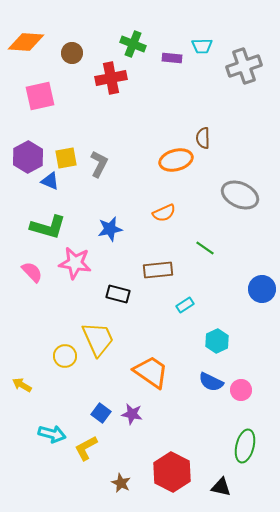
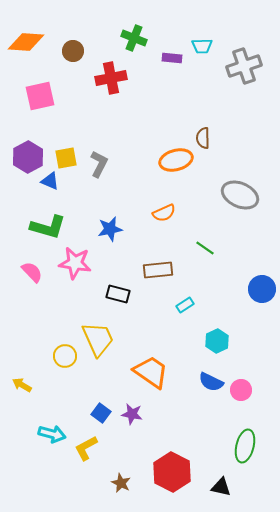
green cross: moved 1 px right, 6 px up
brown circle: moved 1 px right, 2 px up
